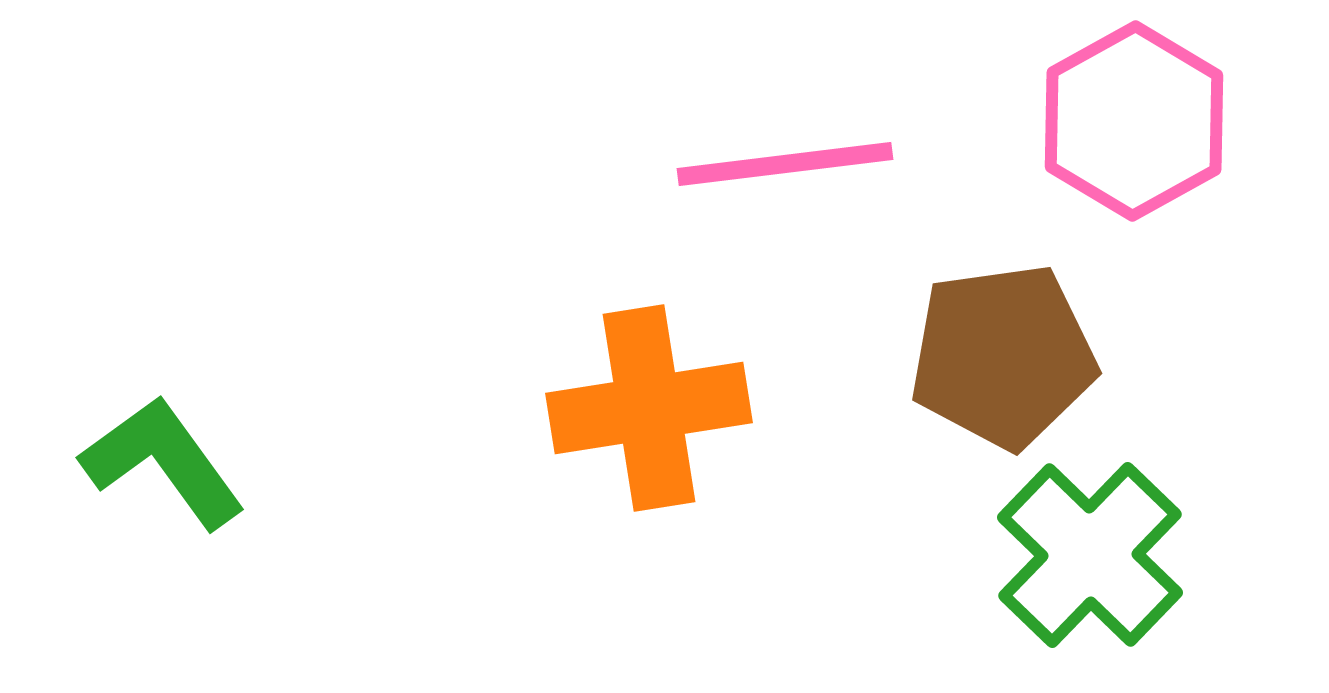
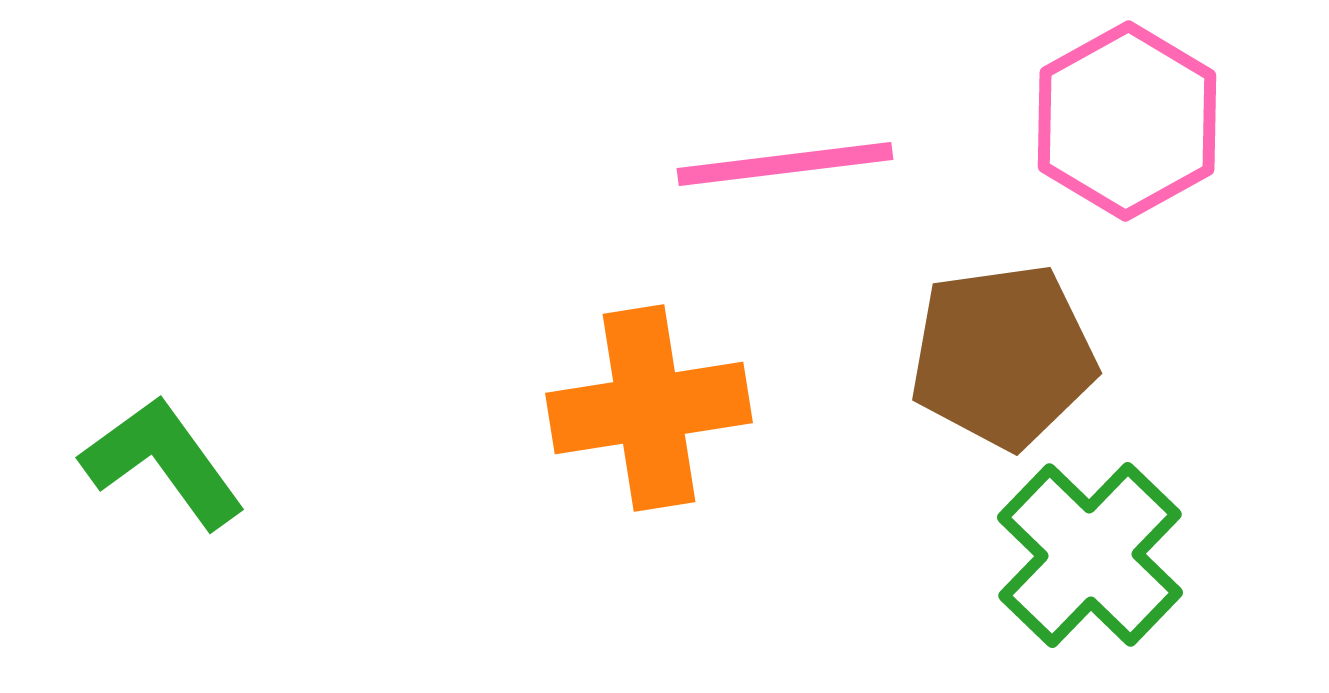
pink hexagon: moved 7 px left
